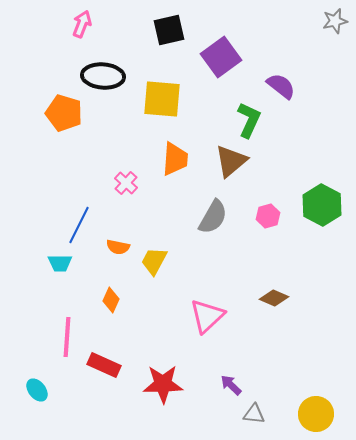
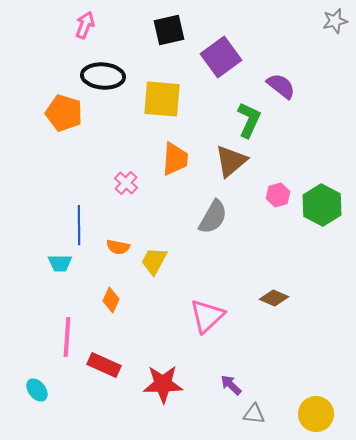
pink arrow: moved 3 px right, 1 px down
pink hexagon: moved 10 px right, 21 px up
blue line: rotated 27 degrees counterclockwise
